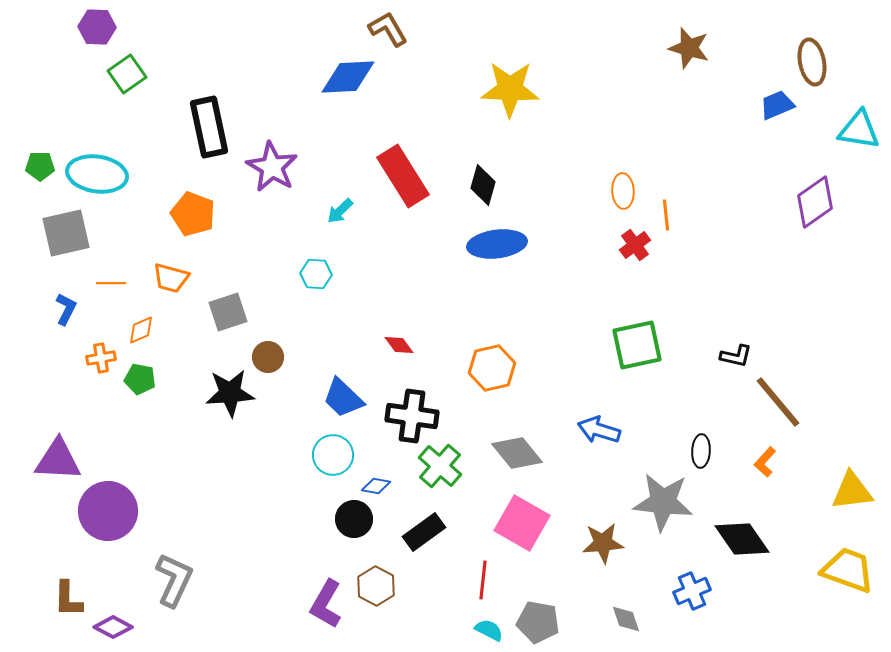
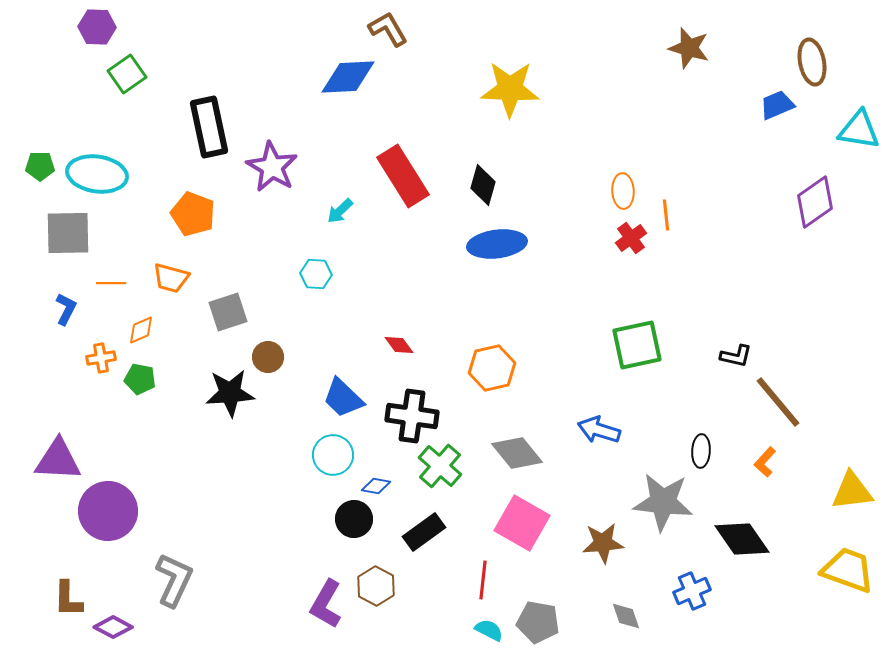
gray square at (66, 233): moved 2 px right; rotated 12 degrees clockwise
red cross at (635, 245): moved 4 px left, 7 px up
gray diamond at (626, 619): moved 3 px up
